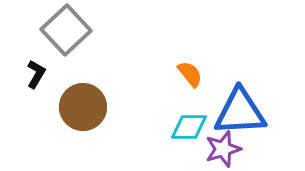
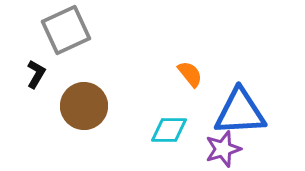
gray square: rotated 18 degrees clockwise
brown circle: moved 1 px right, 1 px up
cyan diamond: moved 20 px left, 3 px down
